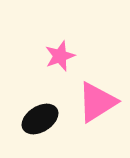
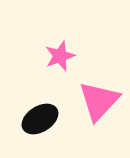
pink triangle: moved 2 px right, 1 px up; rotated 15 degrees counterclockwise
